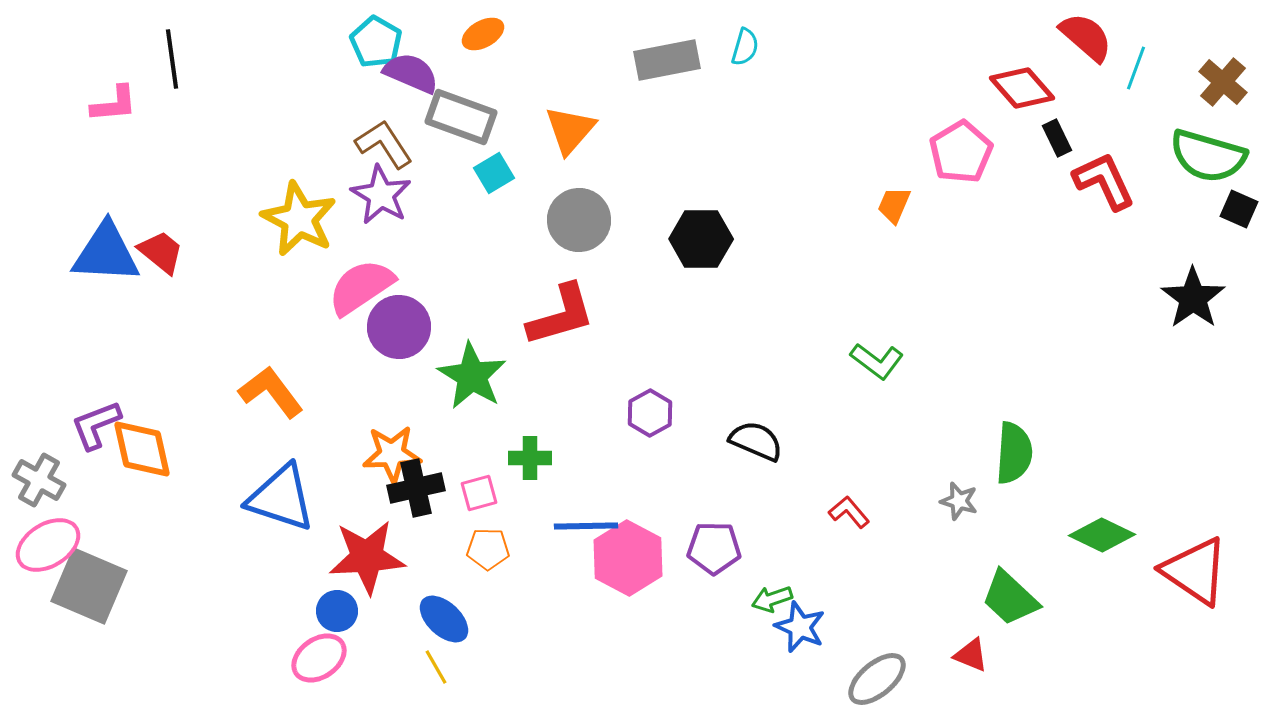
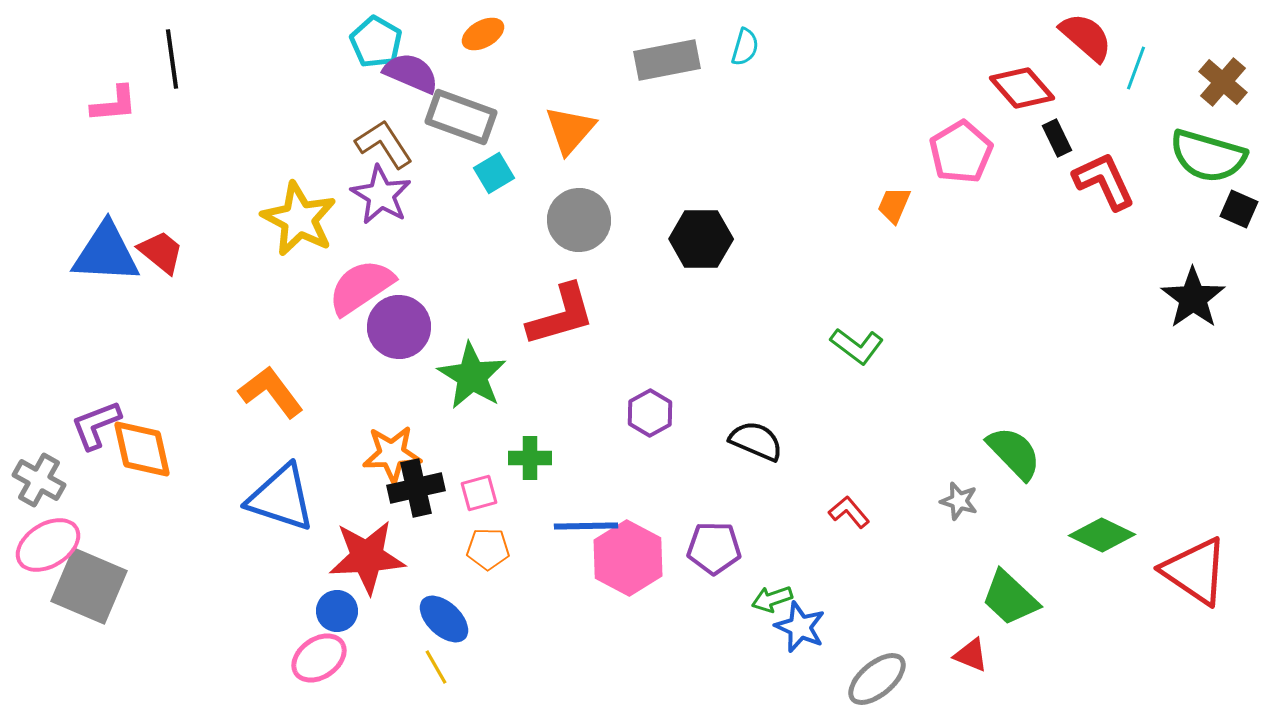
green L-shape at (877, 361): moved 20 px left, 15 px up
green semicircle at (1014, 453): rotated 48 degrees counterclockwise
